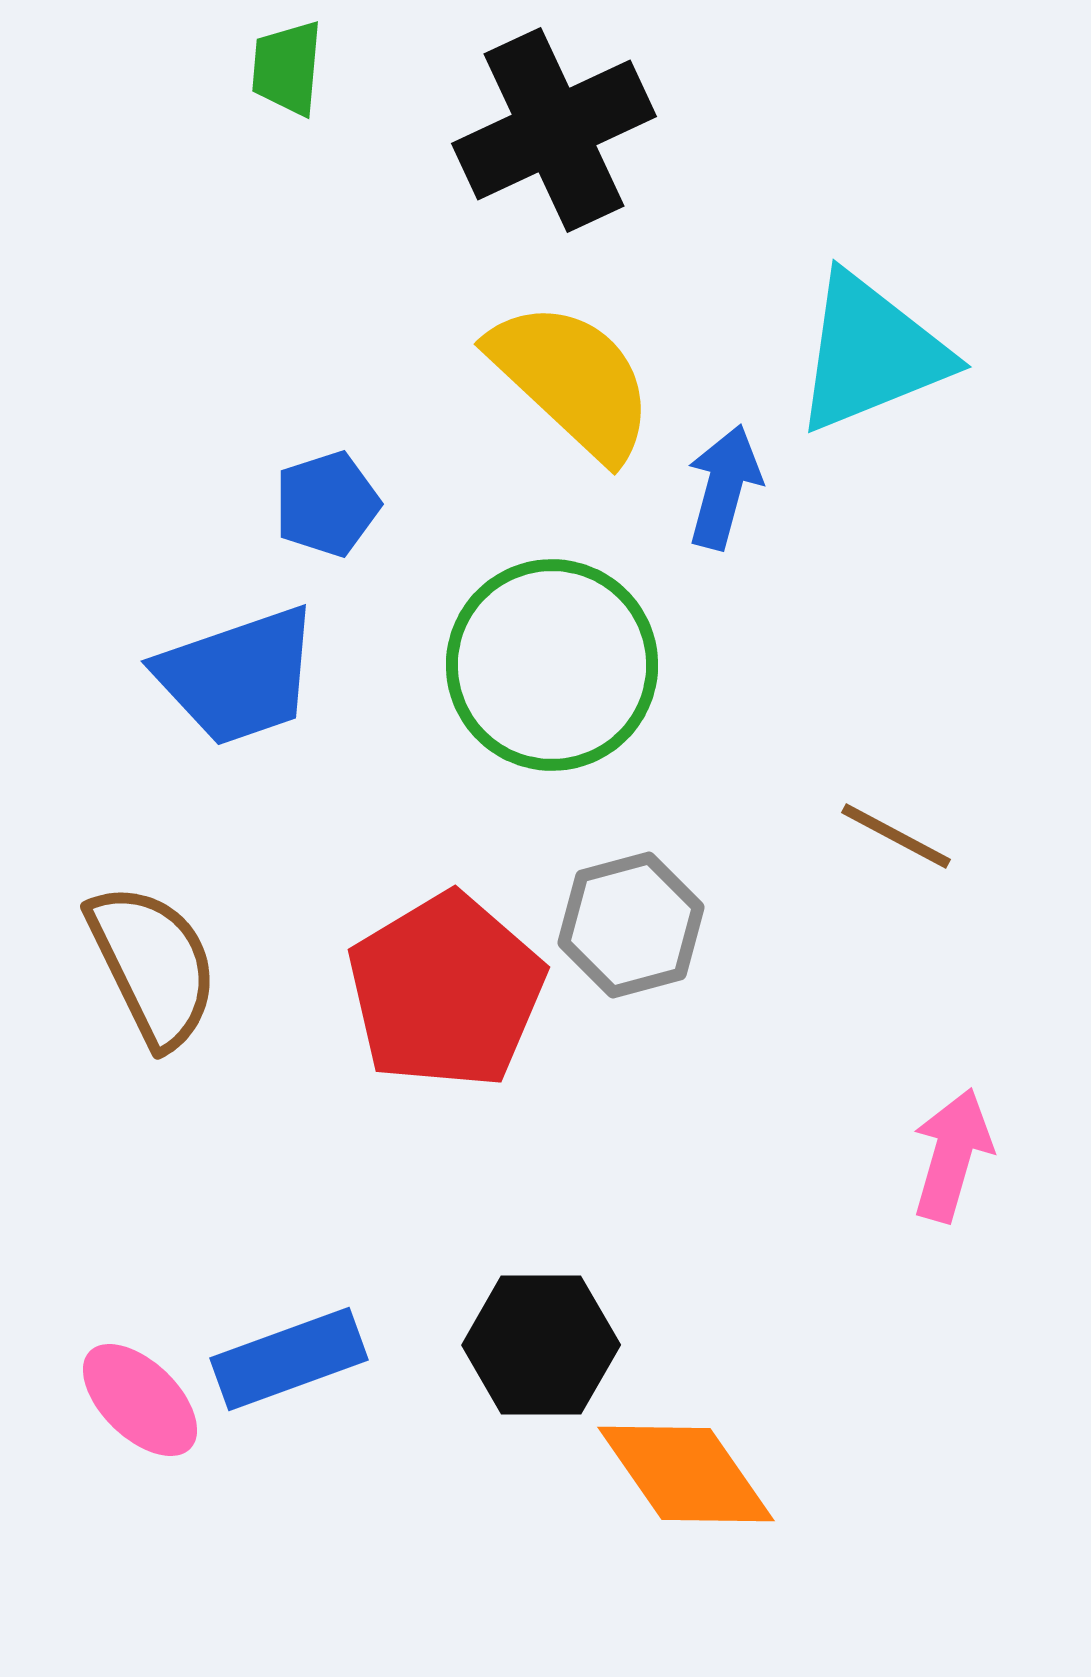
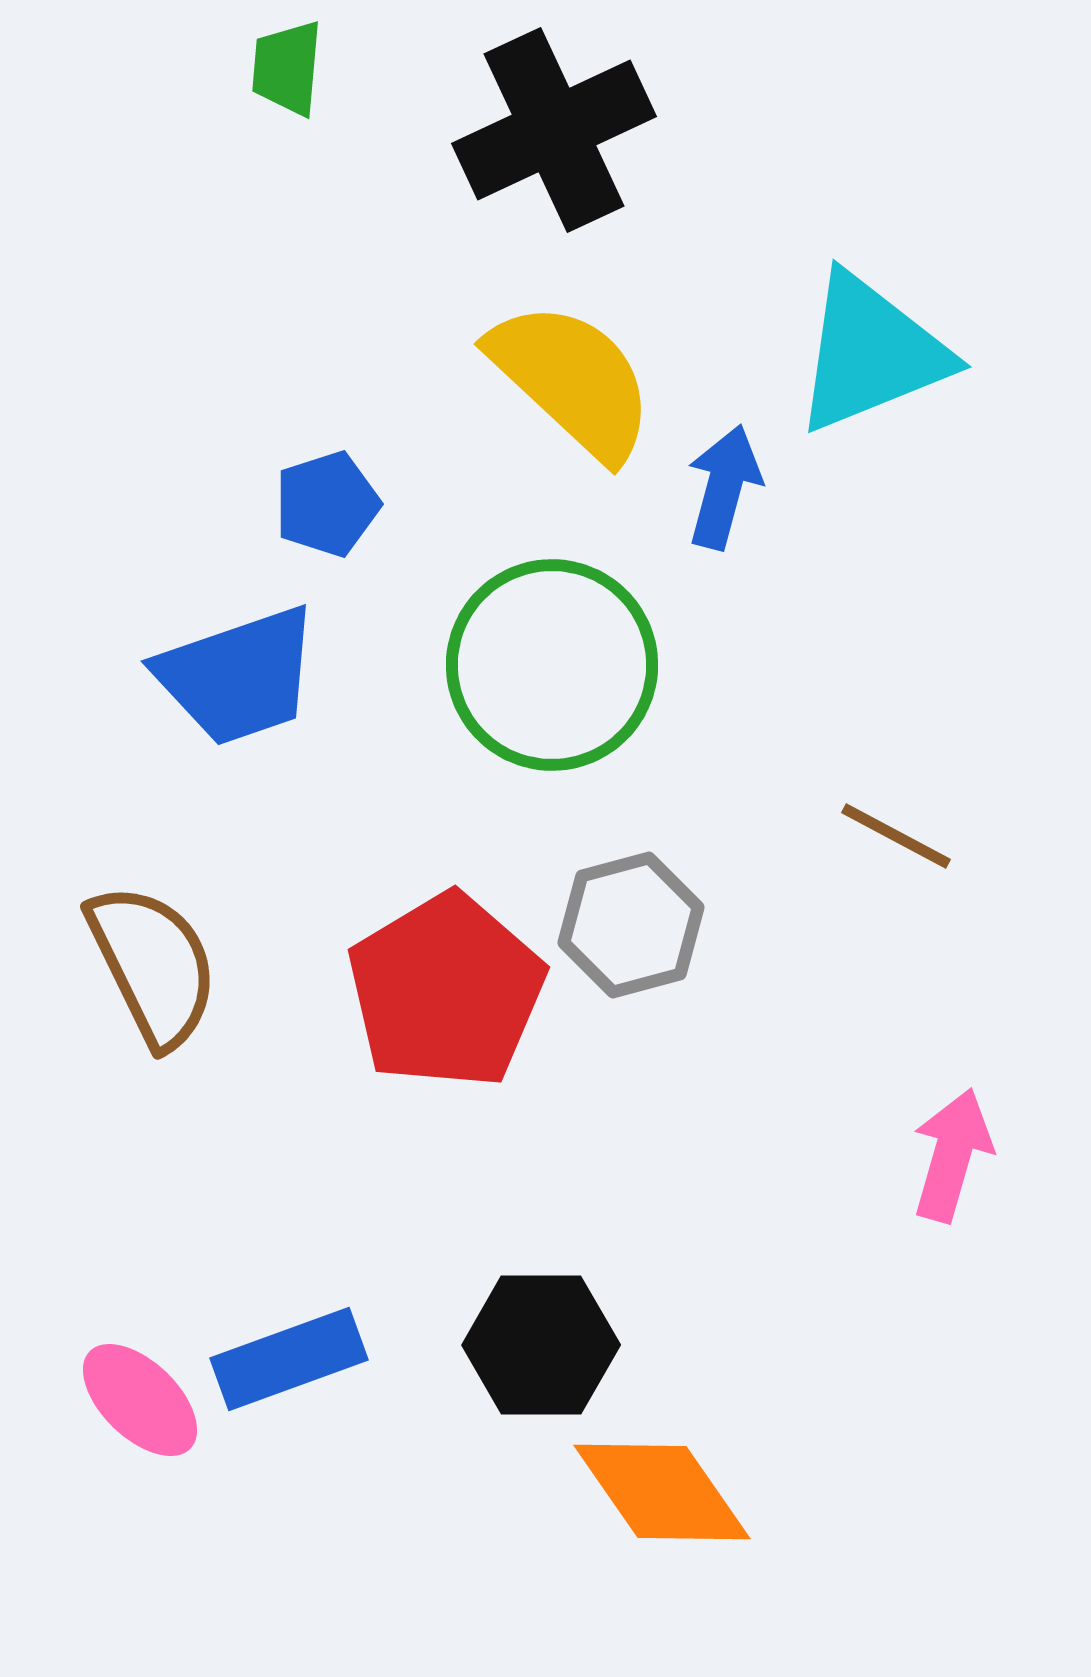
orange diamond: moved 24 px left, 18 px down
